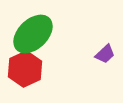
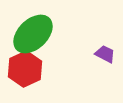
purple trapezoid: rotated 110 degrees counterclockwise
